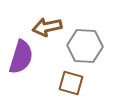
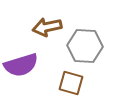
purple semicircle: moved 8 px down; rotated 56 degrees clockwise
